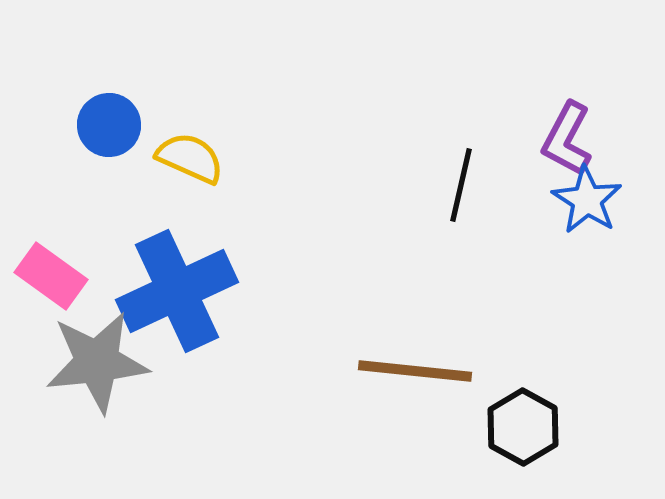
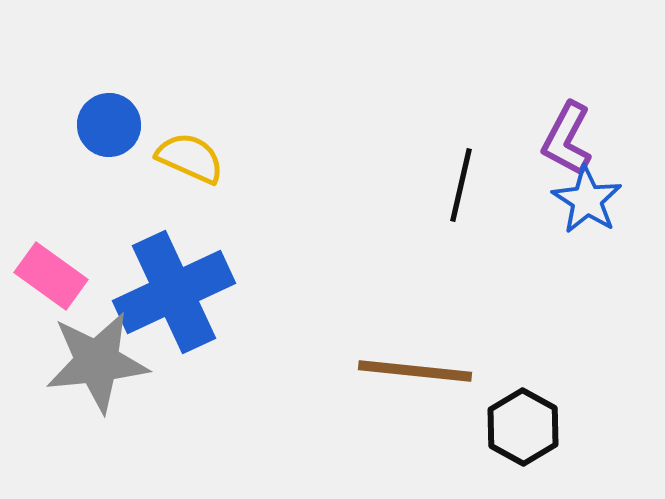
blue cross: moved 3 px left, 1 px down
